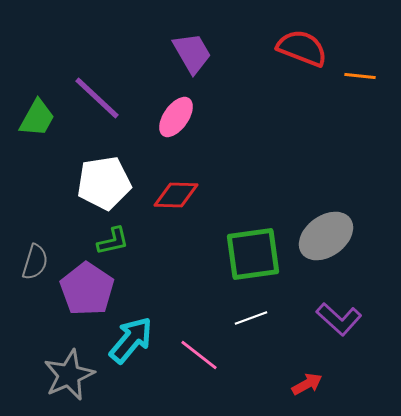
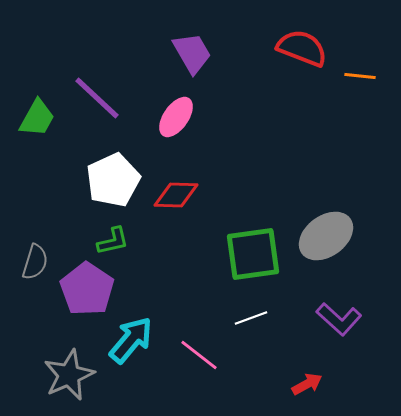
white pentagon: moved 9 px right, 3 px up; rotated 16 degrees counterclockwise
